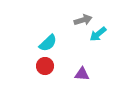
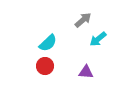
gray arrow: rotated 24 degrees counterclockwise
cyan arrow: moved 5 px down
purple triangle: moved 4 px right, 2 px up
